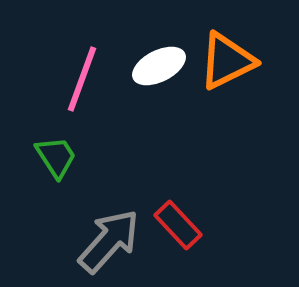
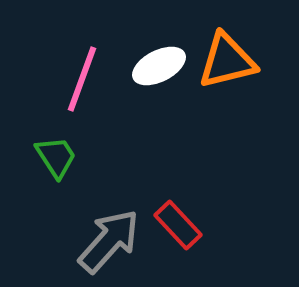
orange triangle: rotated 12 degrees clockwise
